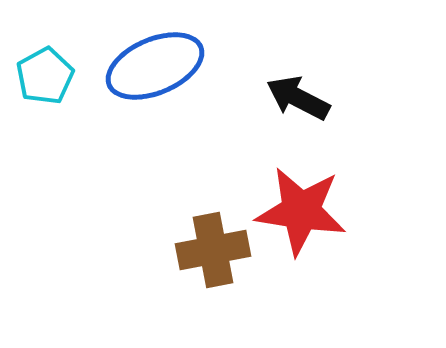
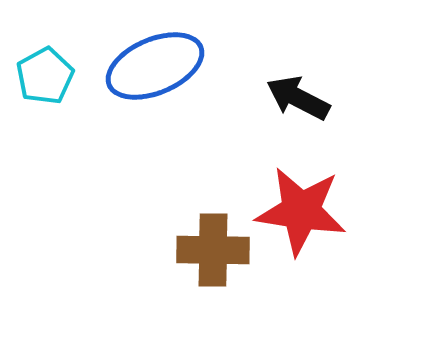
brown cross: rotated 12 degrees clockwise
